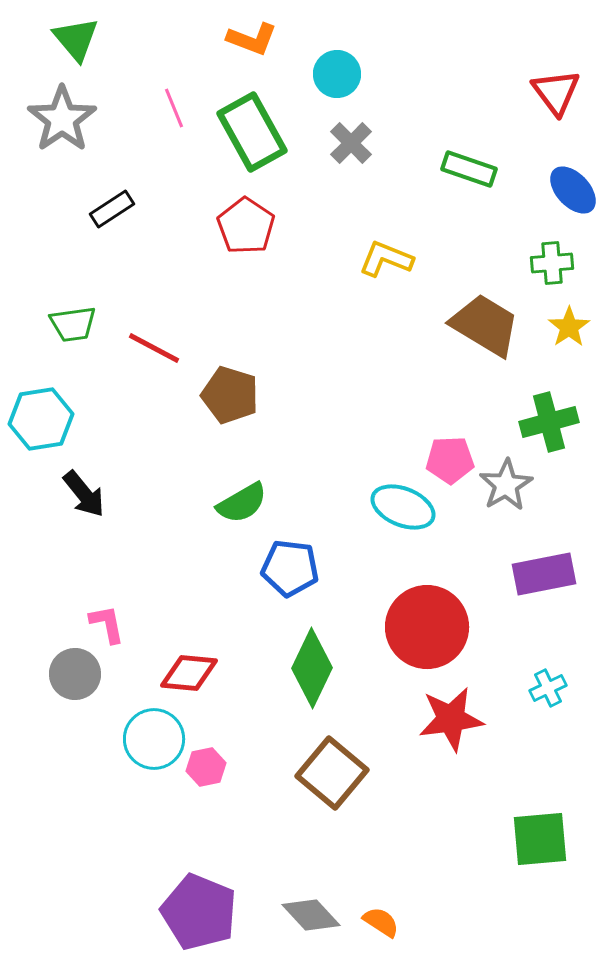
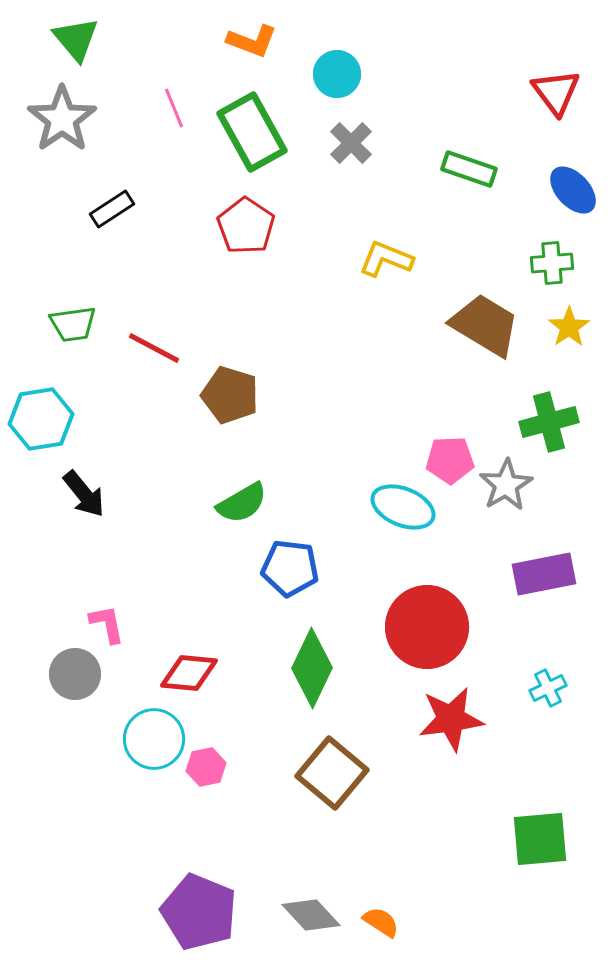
orange L-shape at (252, 39): moved 2 px down
